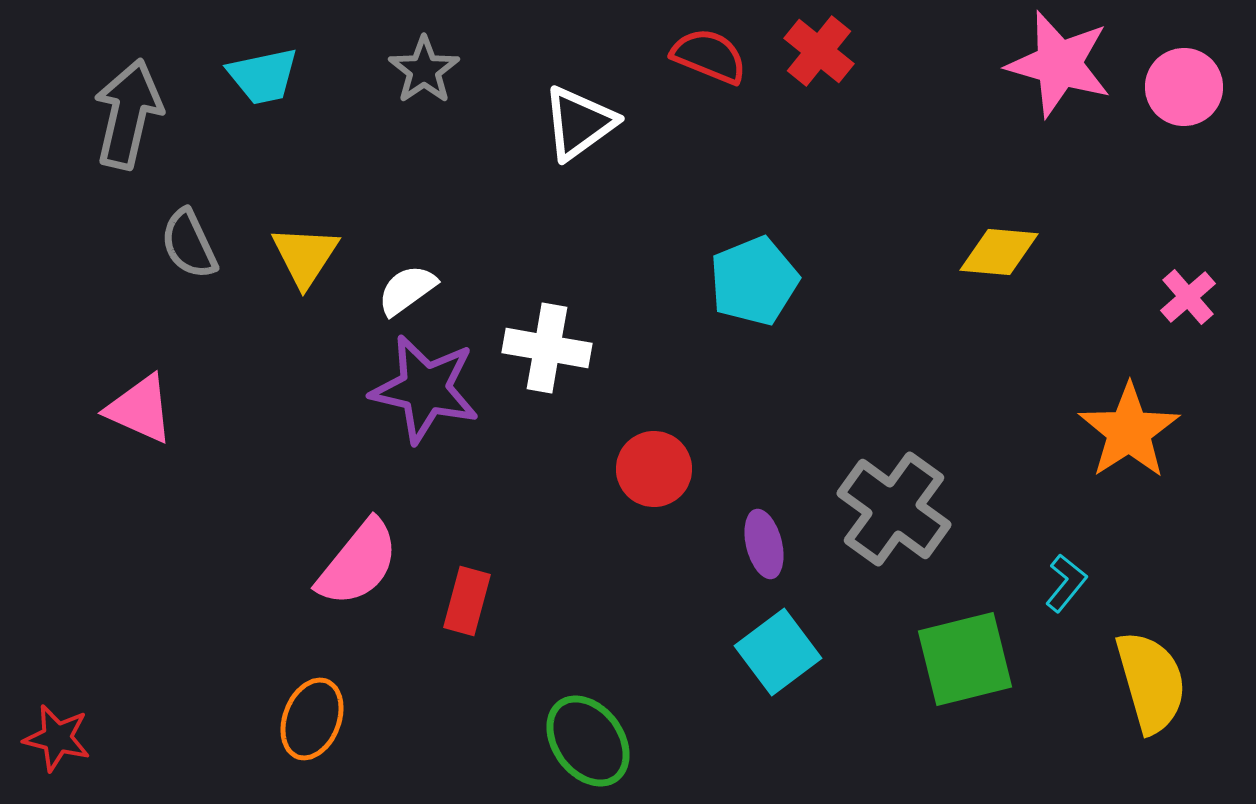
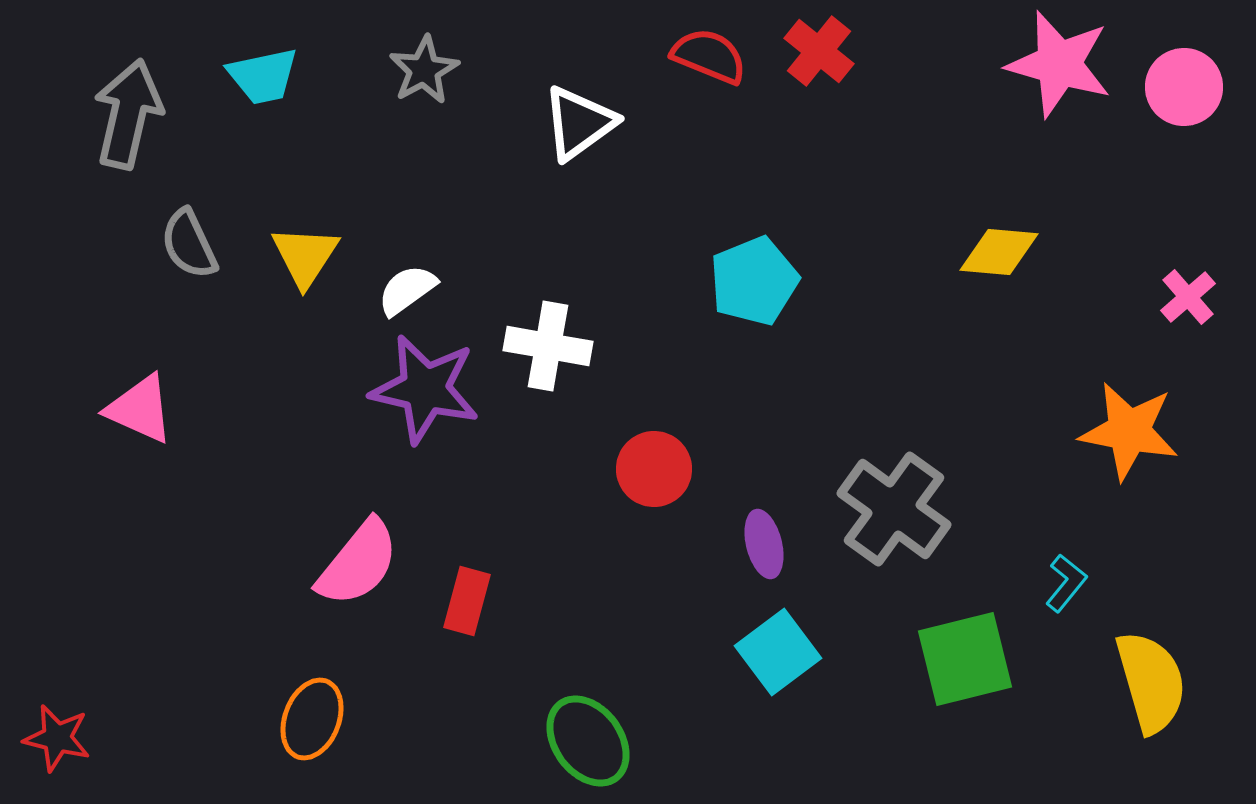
gray star: rotated 6 degrees clockwise
white cross: moved 1 px right, 2 px up
orange star: rotated 28 degrees counterclockwise
